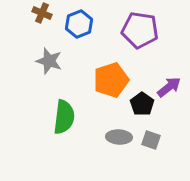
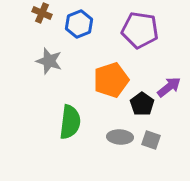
green semicircle: moved 6 px right, 5 px down
gray ellipse: moved 1 px right
